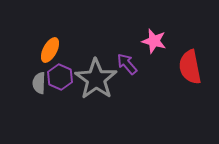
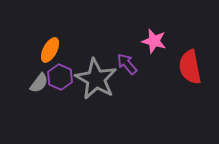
gray star: rotated 6 degrees counterclockwise
gray semicircle: rotated 145 degrees counterclockwise
